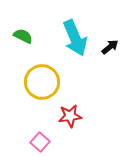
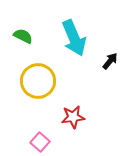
cyan arrow: moved 1 px left
black arrow: moved 14 px down; rotated 12 degrees counterclockwise
yellow circle: moved 4 px left, 1 px up
red star: moved 3 px right, 1 px down
